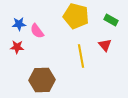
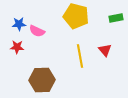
green rectangle: moved 5 px right, 2 px up; rotated 40 degrees counterclockwise
pink semicircle: rotated 28 degrees counterclockwise
red triangle: moved 5 px down
yellow line: moved 1 px left
